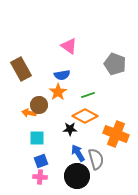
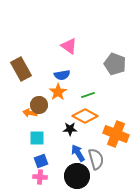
orange arrow: moved 1 px right
